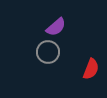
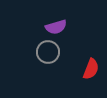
purple semicircle: rotated 25 degrees clockwise
